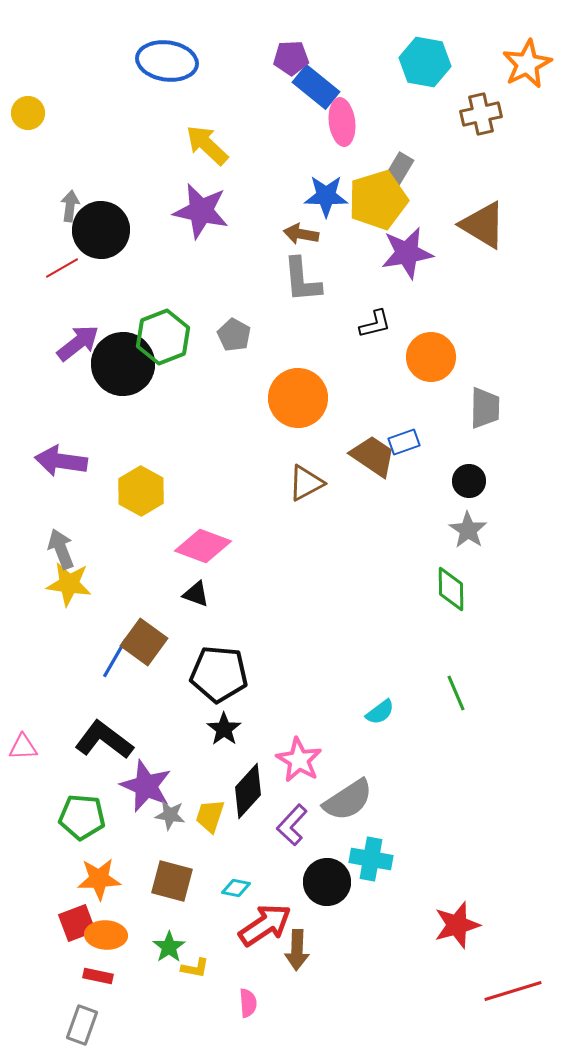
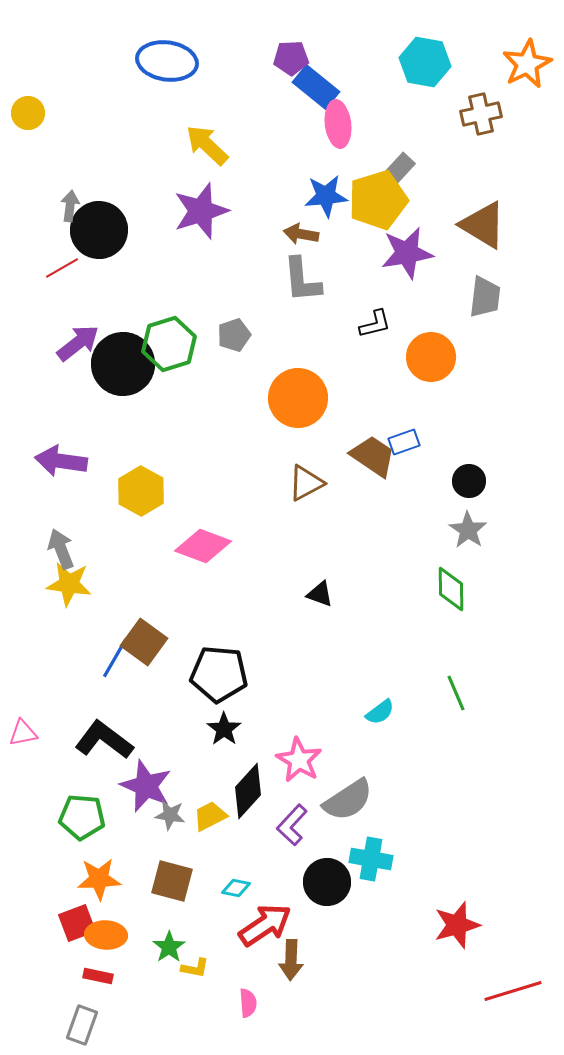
pink ellipse at (342, 122): moved 4 px left, 2 px down
gray rectangle at (399, 169): rotated 12 degrees clockwise
blue star at (326, 196): rotated 6 degrees counterclockwise
purple star at (201, 211): rotated 30 degrees counterclockwise
black circle at (101, 230): moved 2 px left
gray pentagon at (234, 335): rotated 24 degrees clockwise
green hexagon at (163, 337): moved 6 px right, 7 px down; rotated 4 degrees clockwise
gray trapezoid at (485, 408): moved 111 px up; rotated 6 degrees clockwise
black triangle at (196, 594): moved 124 px right
pink triangle at (23, 747): moved 14 px up; rotated 8 degrees counterclockwise
yellow trapezoid at (210, 816): rotated 45 degrees clockwise
brown arrow at (297, 950): moved 6 px left, 10 px down
